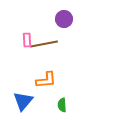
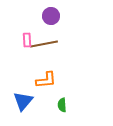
purple circle: moved 13 px left, 3 px up
